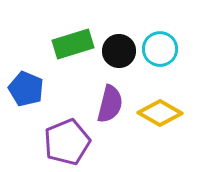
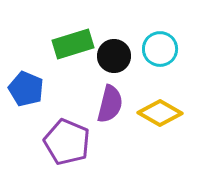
black circle: moved 5 px left, 5 px down
purple pentagon: rotated 27 degrees counterclockwise
